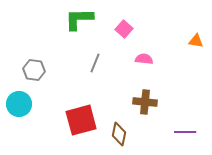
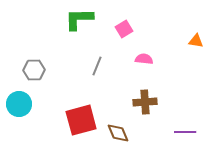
pink square: rotated 18 degrees clockwise
gray line: moved 2 px right, 3 px down
gray hexagon: rotated 10 degrees counterclockwise
brown cross: rotated 10 degrees counterclockwise
brown diamond: moved 1 px left, 1 px up; rotated 35 degrees counterclockwise
